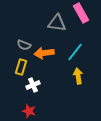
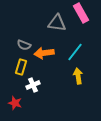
red star: moved 14 px left, 8 px up
